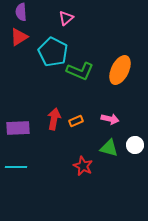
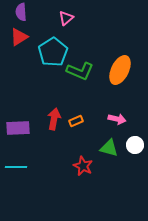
cyan pentagon: rotated 12 degrees clockwise
pink arrow: moved 7 px right
